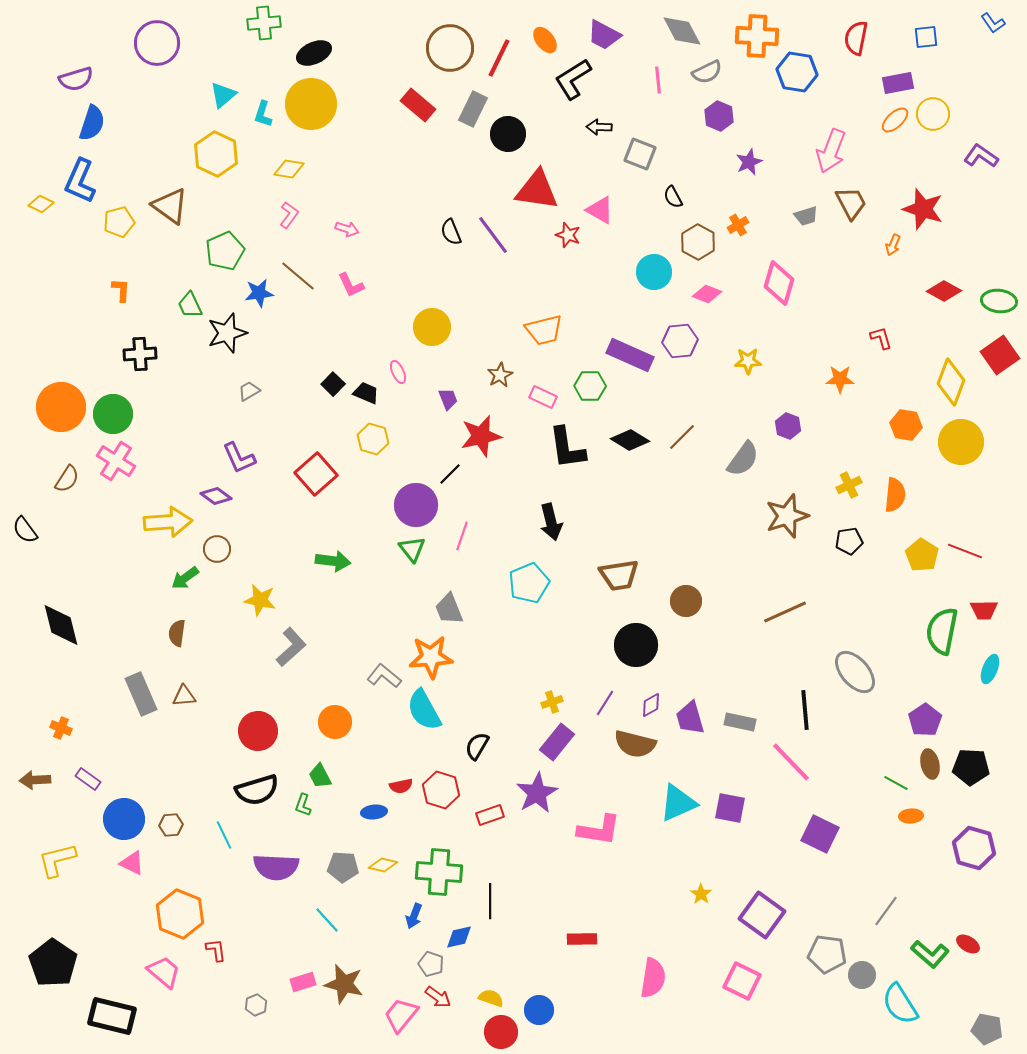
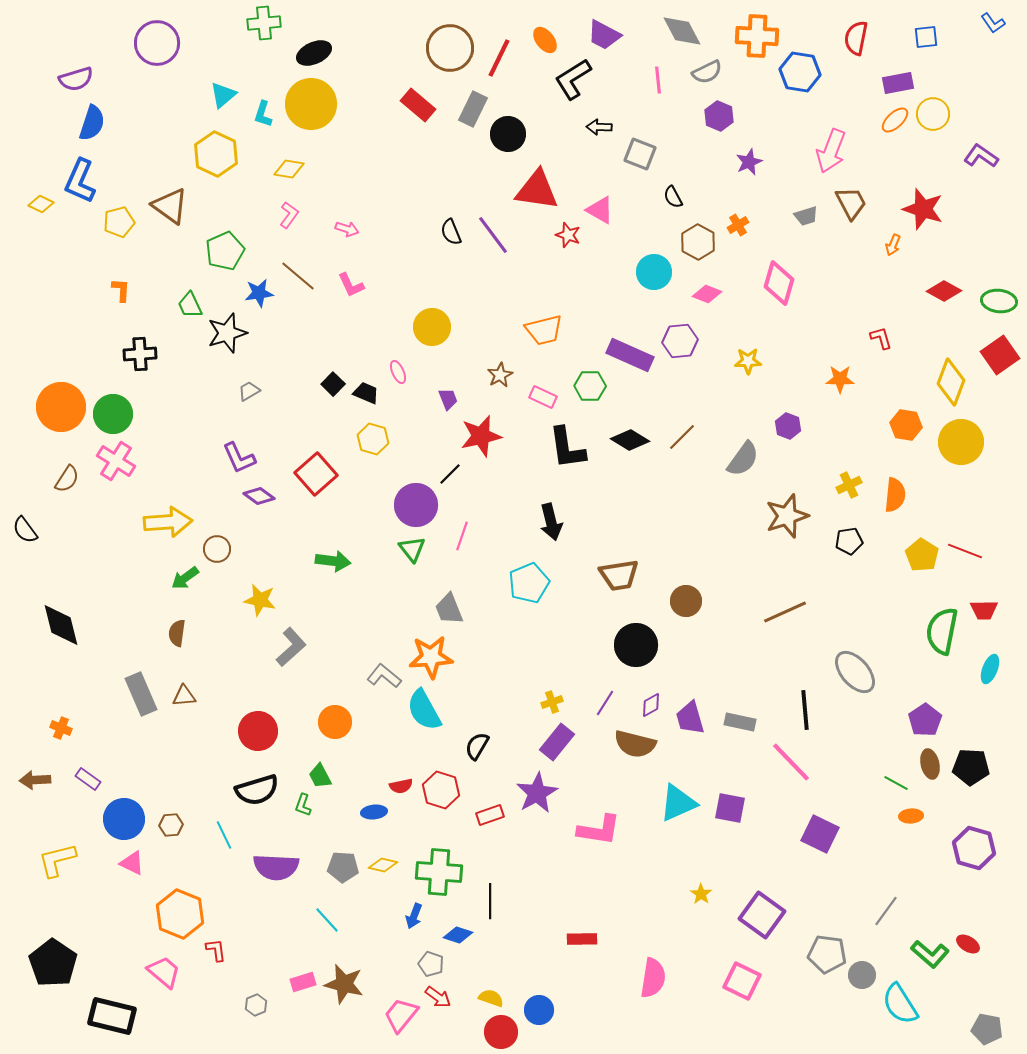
blue hexagon at (797, 72): moved 3 px right
purple diamond at (216, 496): moved 43 px right
blue diamond at (459, 937): moved 1 px left, 2 px up; rotated 32 degrees clockwise
